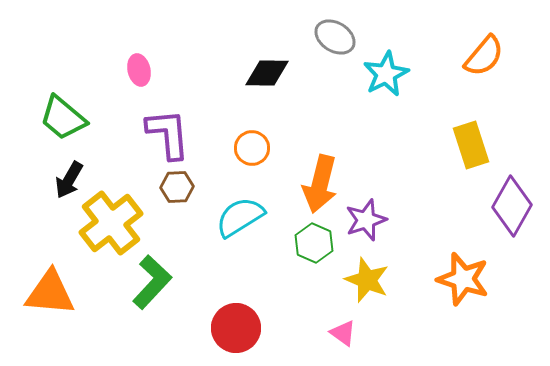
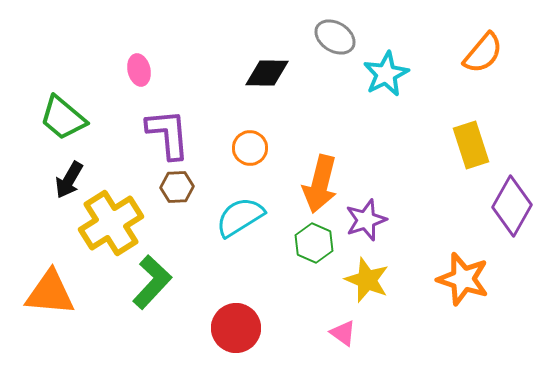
orange semicircle: moved 1 px left, 3 px up
orange circle: moved 2 px left
yellow cross: rotated 6 degrees clockwise
